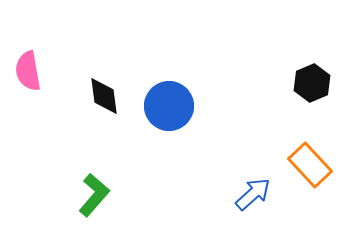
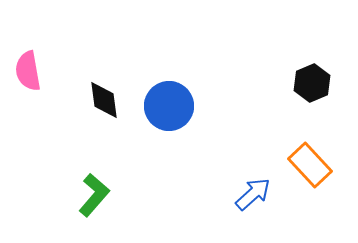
black diamond: moved 4 px down
